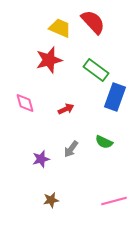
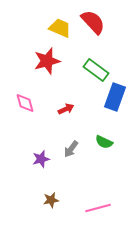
red star: moved 2 px left, 1 px down
pink line: moved 16 px left, 7 px down
